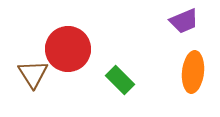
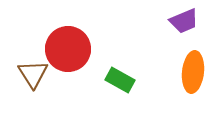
green rectangle: rotated 16 degrees counterclockwise
